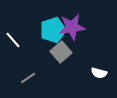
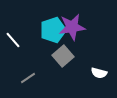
gray square: moved 2 px right, 4 px down
